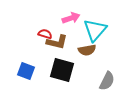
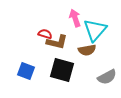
pink arrow: moved 4 px right; rotated 90 degrees counterclockwise
gray semicircle: moved 4 px up; rotated 36 degrees clockwise
